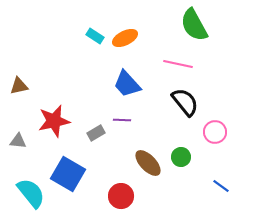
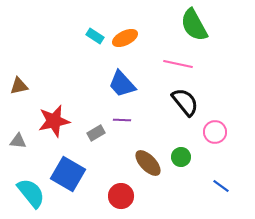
blue trapezoid: moved 5 px left
